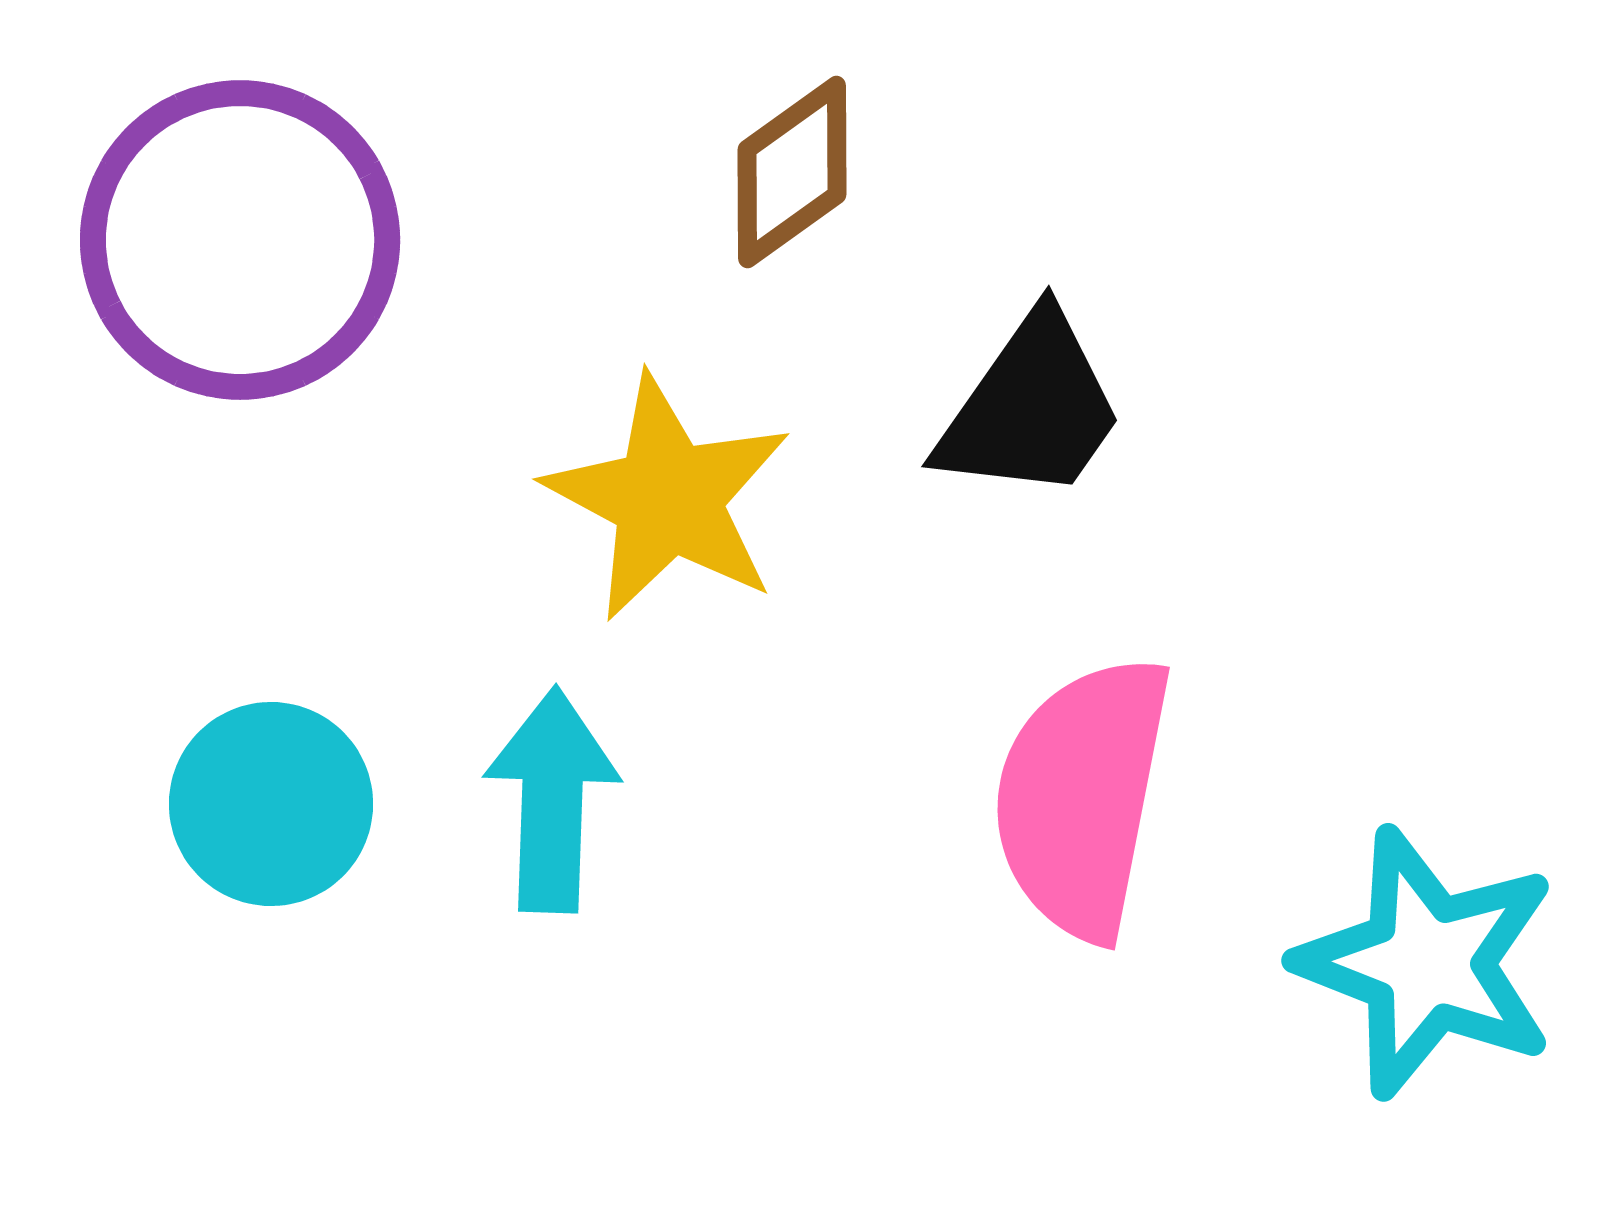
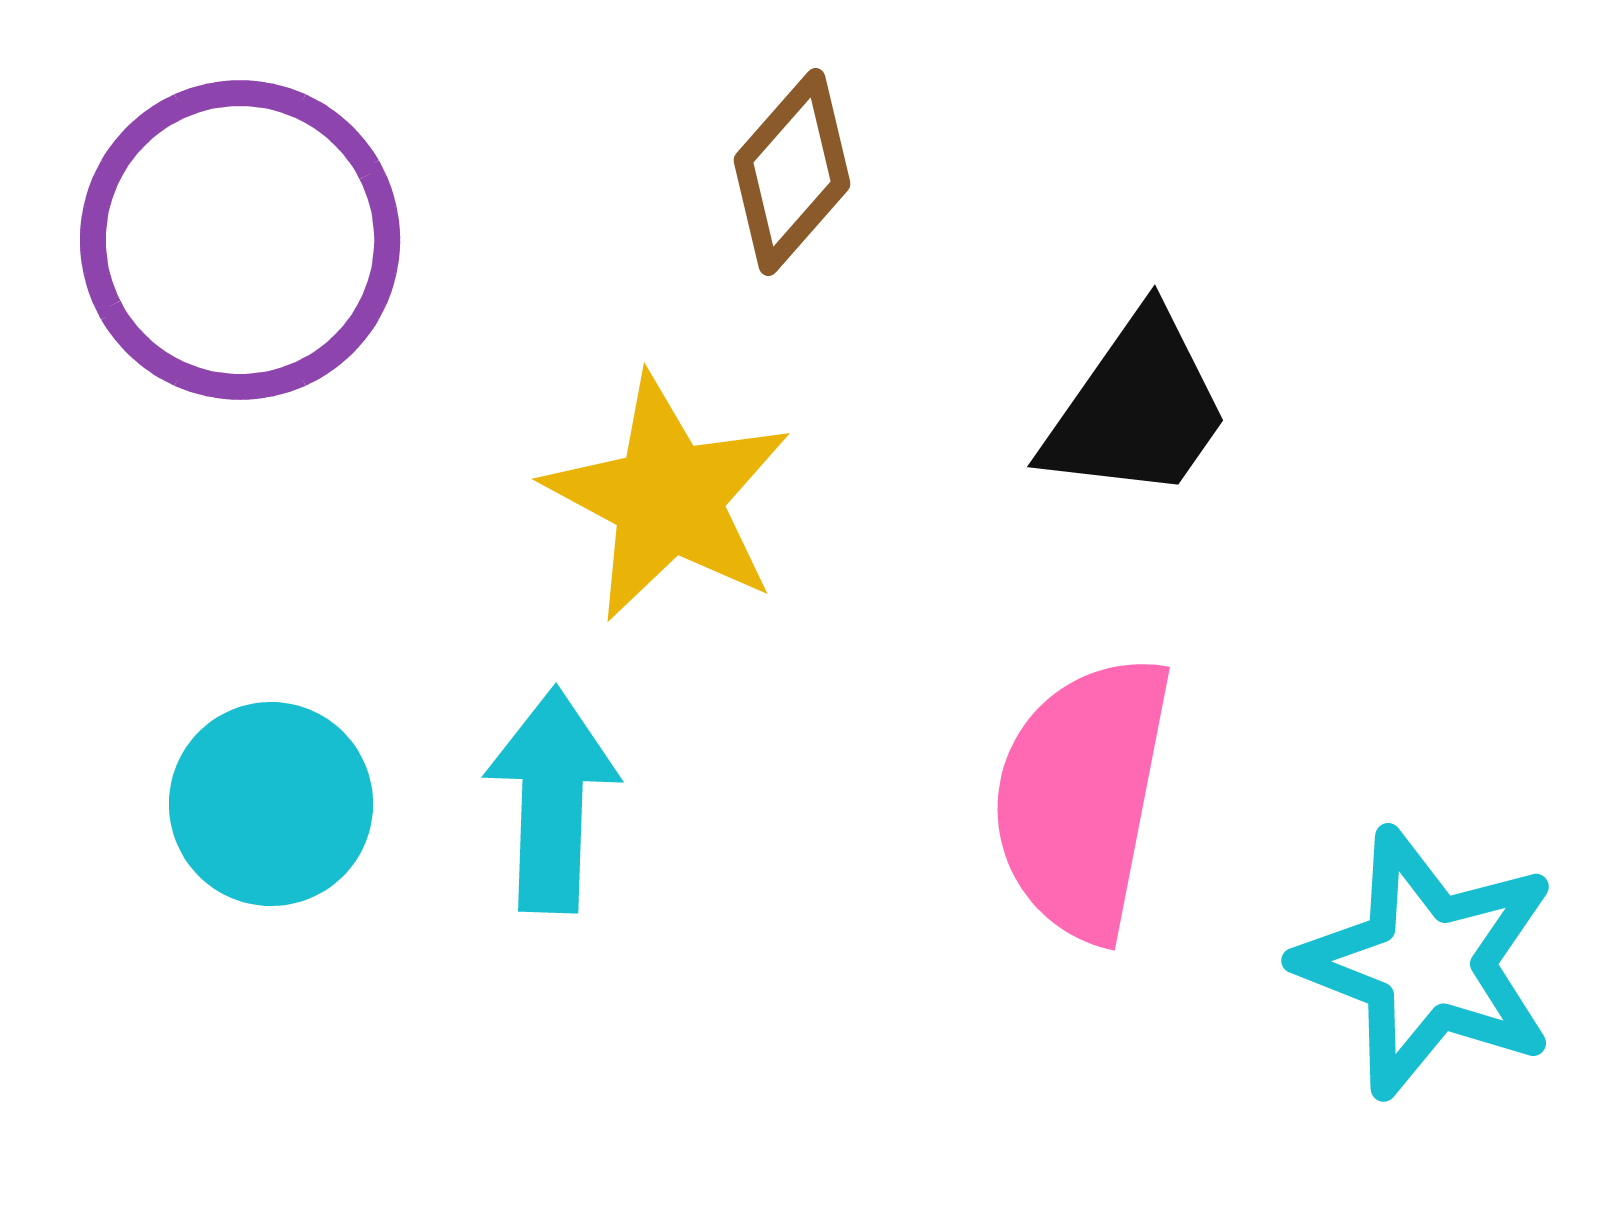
brown diamond: rotated 13 degrees counterclockwise
black trapezoid: moved 106 px right
